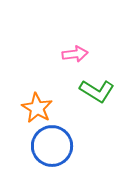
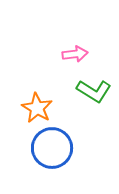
green L-shape: moved 3 px left
blue circle: moved 2 px down
